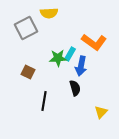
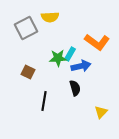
yellow semicircle: moved 1 px right, 4 px down
orange L-shape: moved 3 px right
blue arrow: rotated 114 degrees counterclockwise
